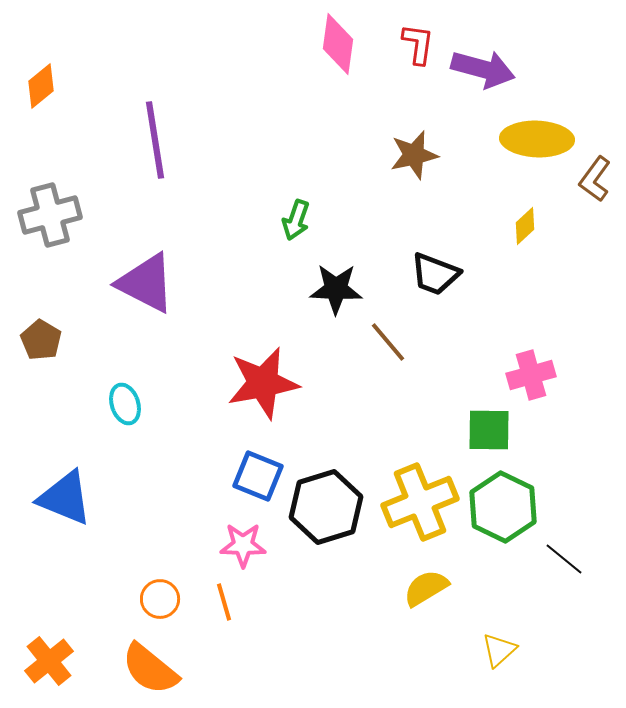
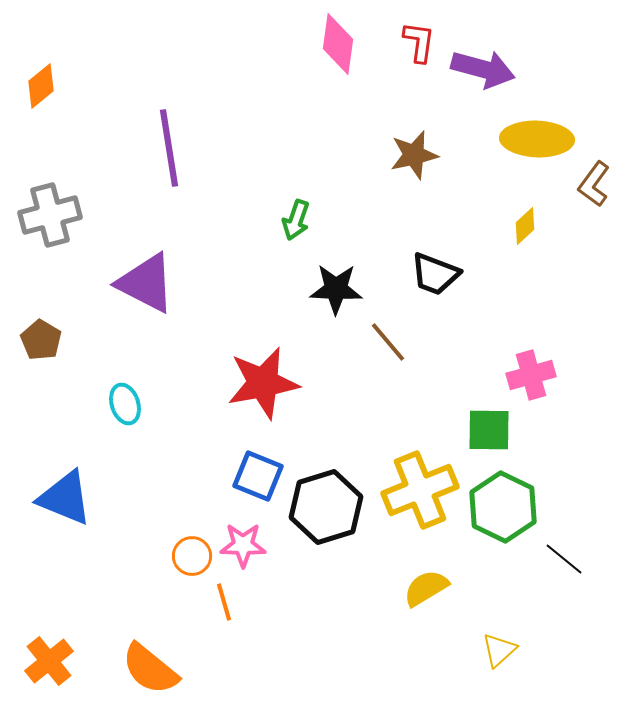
red L-shape: moved 1 px right, 2 px up
purple line: moved 14 px right, 8 px down
brown L-shape: moved 1 px left, 5 px down
yellow cross: moved 12 px up
orange circle: moved 32 px right, 43 px up
